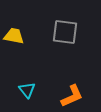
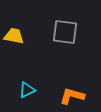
cyan triangle: rotated 42 degrees clockwise
orange L-shape: rotated 140 degrees counterclockwise
